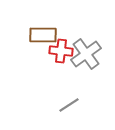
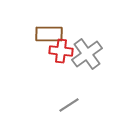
brown rectangle: moved 6 px right, 1 px up
gray cross: moved 1 px right
